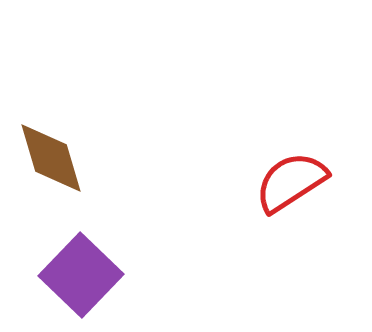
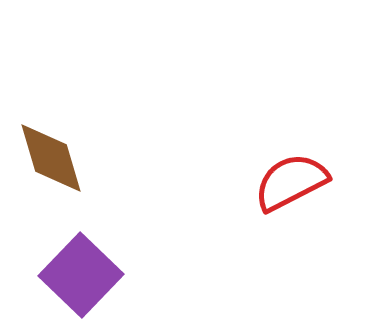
red semicircle: rotated 6 degrees clockwise
